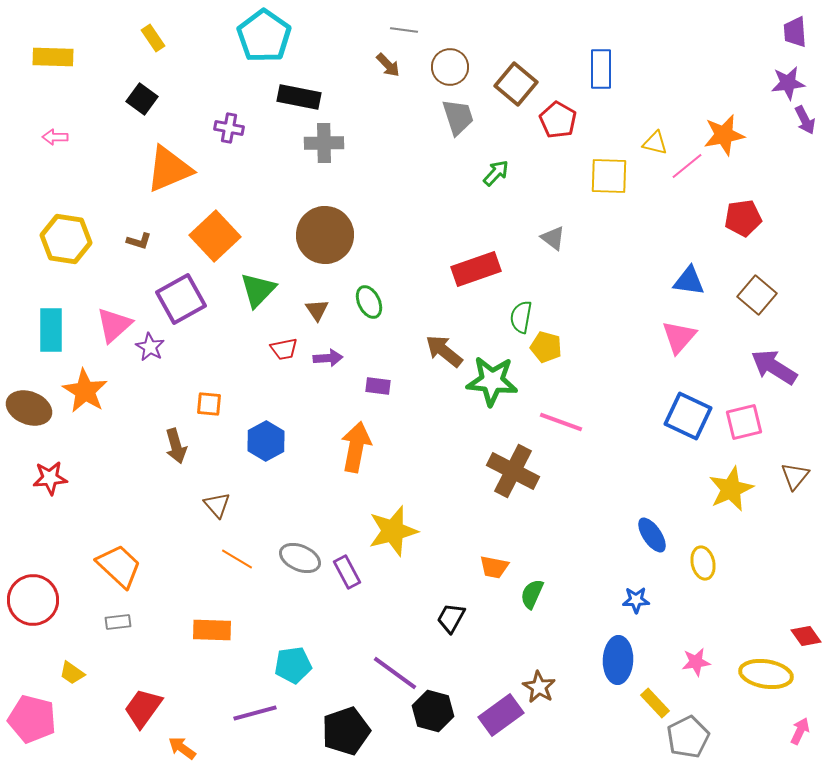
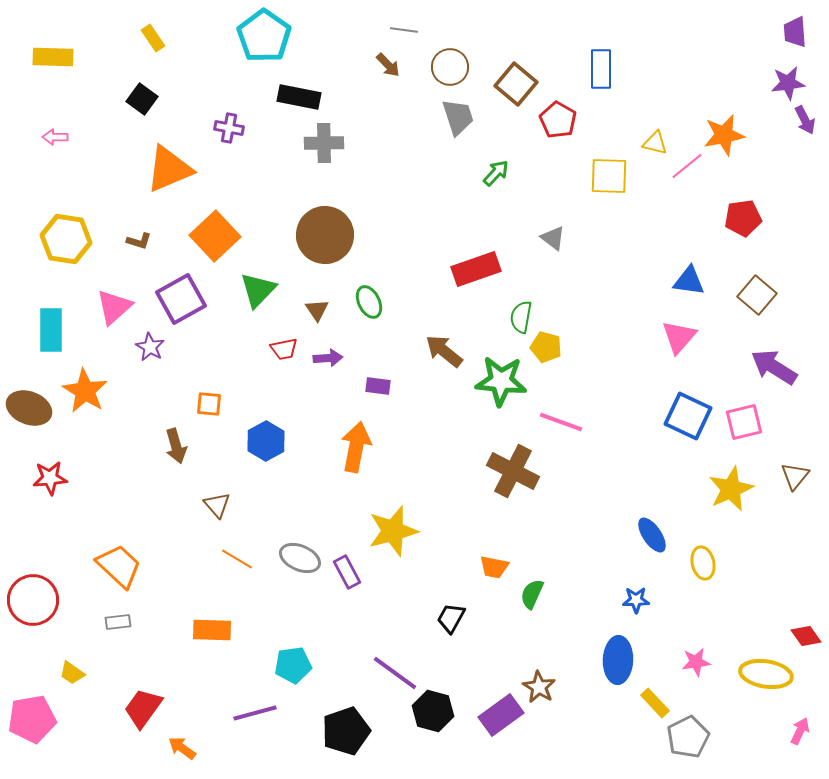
pink triangle at (114, 325): moved 18 px up
green star at (492, 381): moved 9 px right
pink pentagon at (32, 719): rotated 24 degrees counterclockwise
